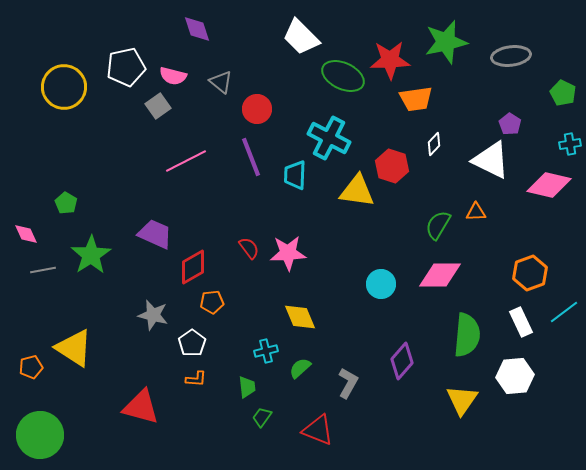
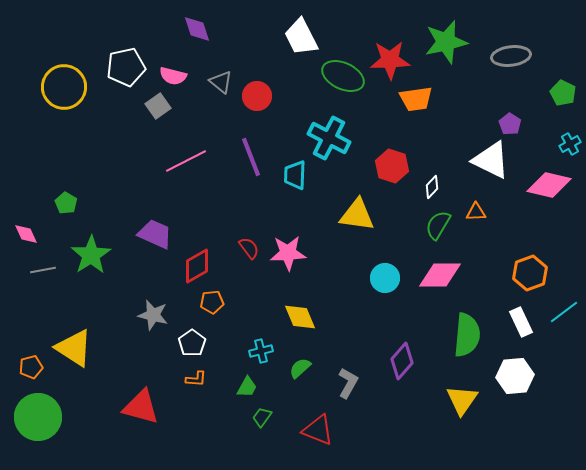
white trapezoid at (301, 37): rotated 18 degrees clockwise
red circle at (257, 109): moved 13 px up
white diamond at (434, 144): moved 2 px left, 43 px down
cyan cross at (570, 144): rotated 20 degrees counterclockwise
yellow triangle at (357, 191): moved 24 px down
red diamond at (193, 267): moved 4 px right, 1 px up
cyan circle at (381, 284): moved 4 px right, 6 px up
cyan cross at (266, 351): moved 5 px left
green trapezoid at (247, 387): rotated 35 degrees clockwise
green circle at (40, 435): moved 2 px left, 18 px up
